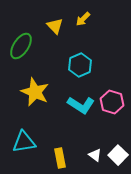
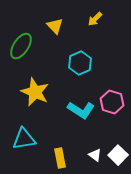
yellow arrow: moved 12 px right
cyan hexagon: moved 2 px up
cyan L-shape: moved 5 px down
cyan triangle: moved 3 px up
